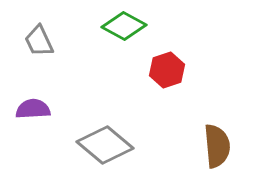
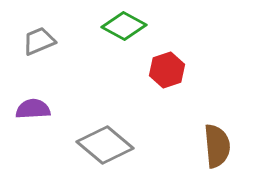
gray trapezoid: rotated 92 degrees clockwise
